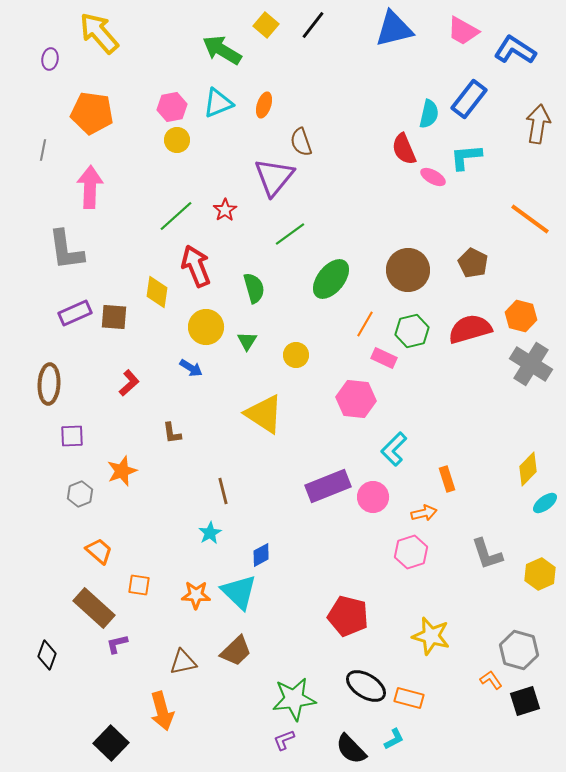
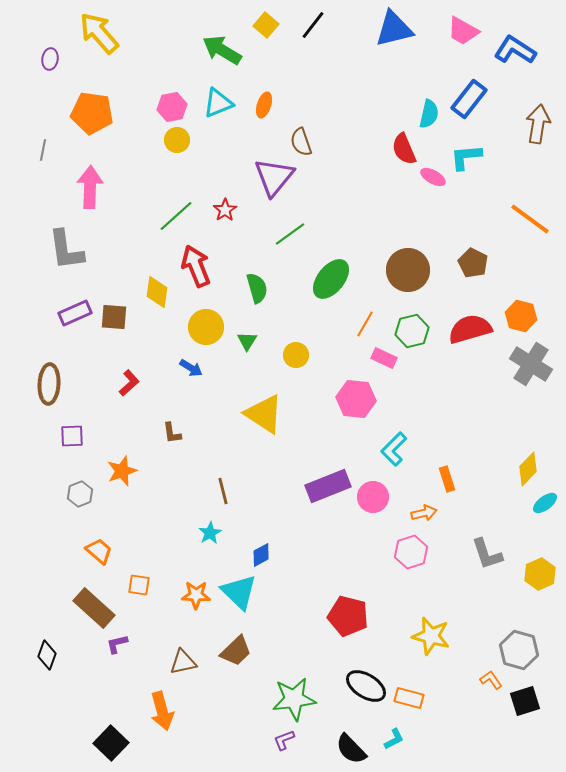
green semicircle at (254, 288): moved 3 px right
